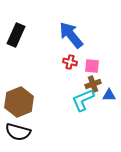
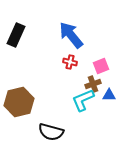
pink square: moved 9 px right; rotated 28 degrees counterclockwise
brown hexagon: rotated 8 degrees clockwise
black semicircle: moved 33 px right
